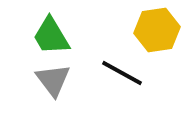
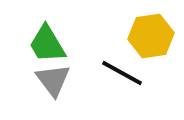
yellow hexagon: moved 6 px left, 6 px down
green trapezoid: moved 4 px left, 8 px down
